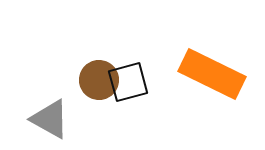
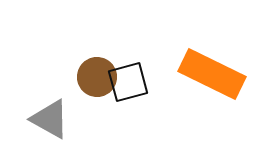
brown circle: moved 2 px left, 3 px up
